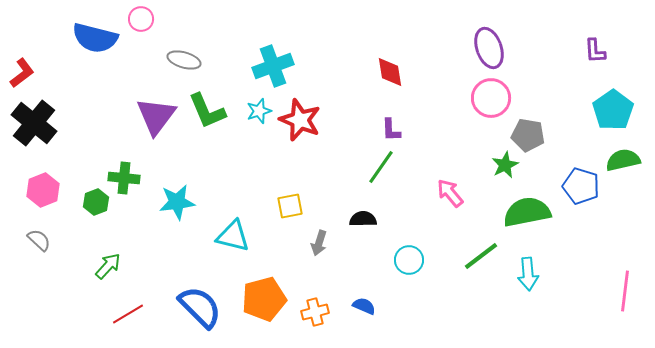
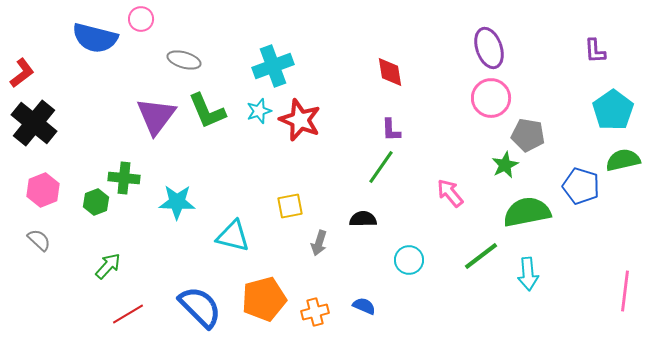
cyan star at (177, 202): rotated 9 degrees clockwise
